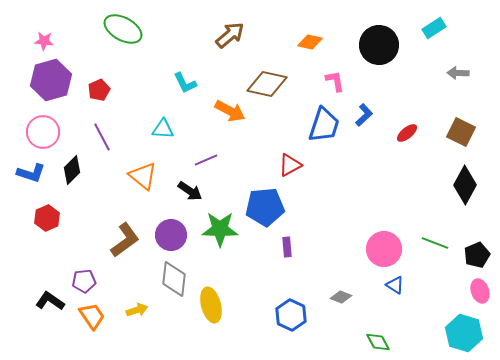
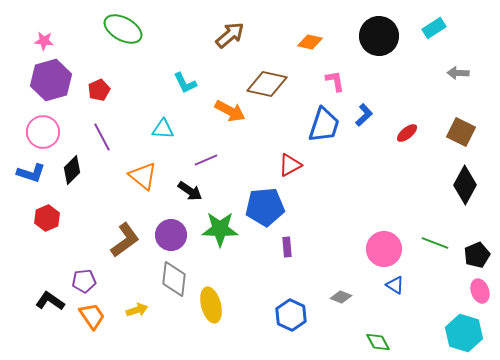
black circle at (379, 45): moved 9 px up
